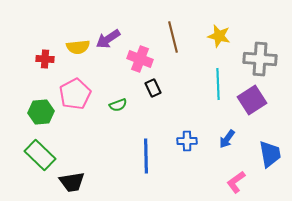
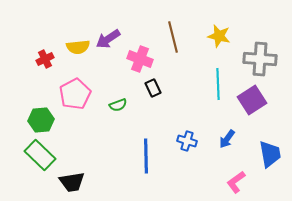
red cross: rotated 30 degrees counterclockwise
green hexagon: moved 8 px down
blue cross: rotated 18 degrees clockwise
